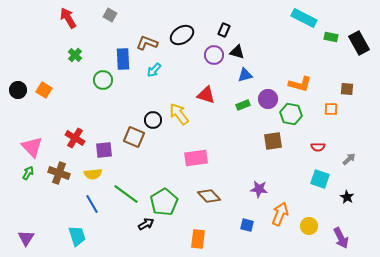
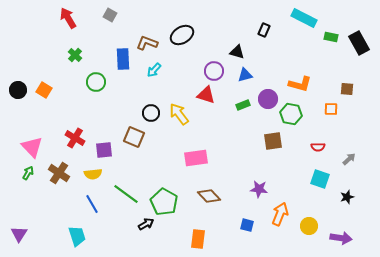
black rectangle at (224, 30): moved 40 px right
purple circle at (214, 55): moved 16 px down
green circle at (103, 80): moved 7 px left, 2 px down
black circle at (153, 120): moved 2 px left, 7 px up
brown cross at (59, 173): rotated 15 degrees clockwise
black star at (347, 197): rotated 24 degrees clockwise
green pentagon at (164, 202): rotated 12 degrees counterclockwise
purple triangle at (26, 238): moved 7 px left, 4 px up
purple arrow at (341, 238): rotated 55 degrees counterclockwise
